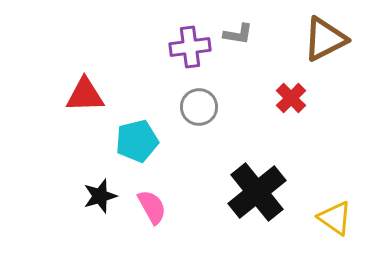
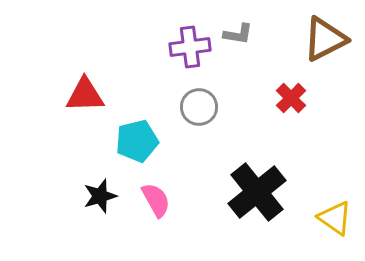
pink semicircle: moved 4 px right, 7 px up
